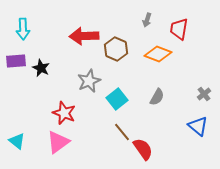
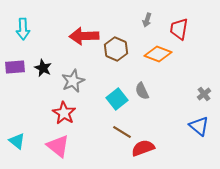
purple rectangle: moved 1 px left, 6 px down
black star: moved 2 px right
gray star: moved 16 px left
gray semicircle: moved 15 px left, 6 px up; rotated 126 degrees clockwise
red star: rotated 10 degrees clockwise
blue triangle: moved 1 px right
brown line: rotated 18 degrees counterclockwise
pink triangle: moved 4 px down; rotated 45 degrees counterclockwise
red semicircle: moved 1 px up; rotated 75 degrees counterclockwise
